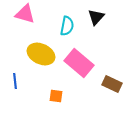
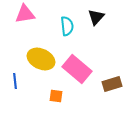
pink triangle: rotated 25 degrees counterclockwise
cyan semicircle: rotated 18 degrees counterclockwise
yellow ellipse: moved 5 px down
pink rectangle: moved 2 px left, 6 px down
brown rectangle: rotated 42 degrees counterclockwise
